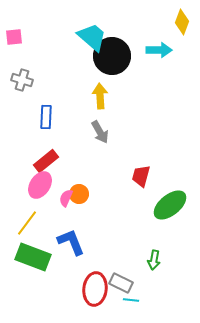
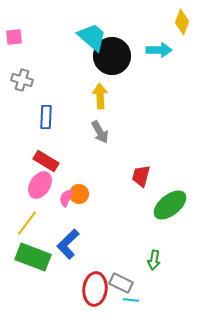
red rectangle: rotated 70 degrees clockwise
blue L-shape: moved 3 px left, 2 px down; rotated 112 degrees counterclockwise
